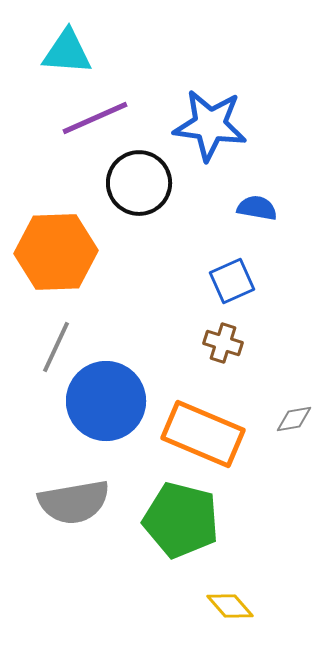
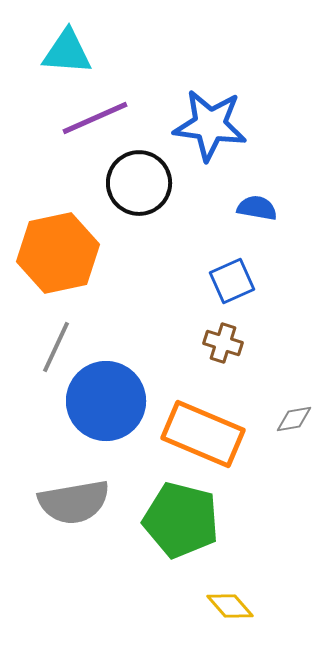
orange hexagon: moved 2 px right, 1 px down; rotated 10 degrees counterclockwise
